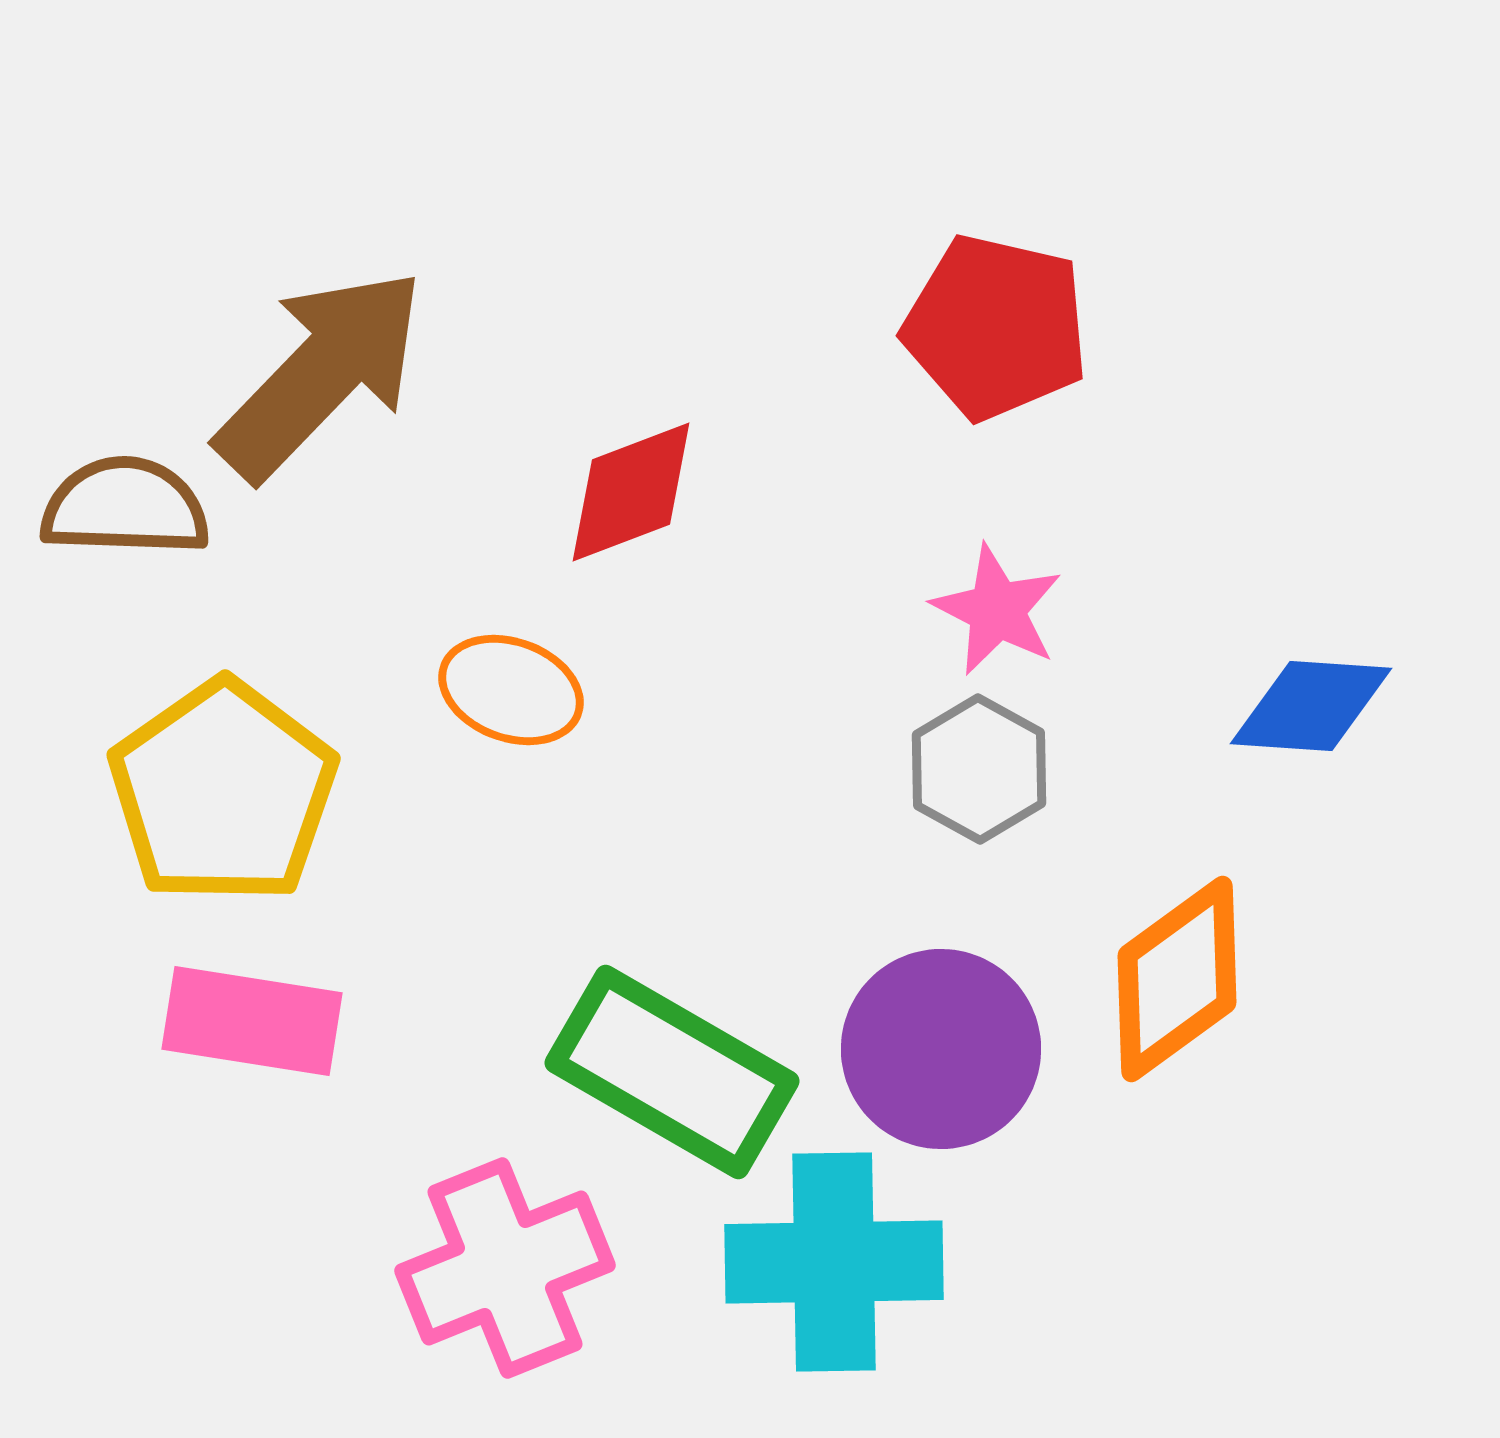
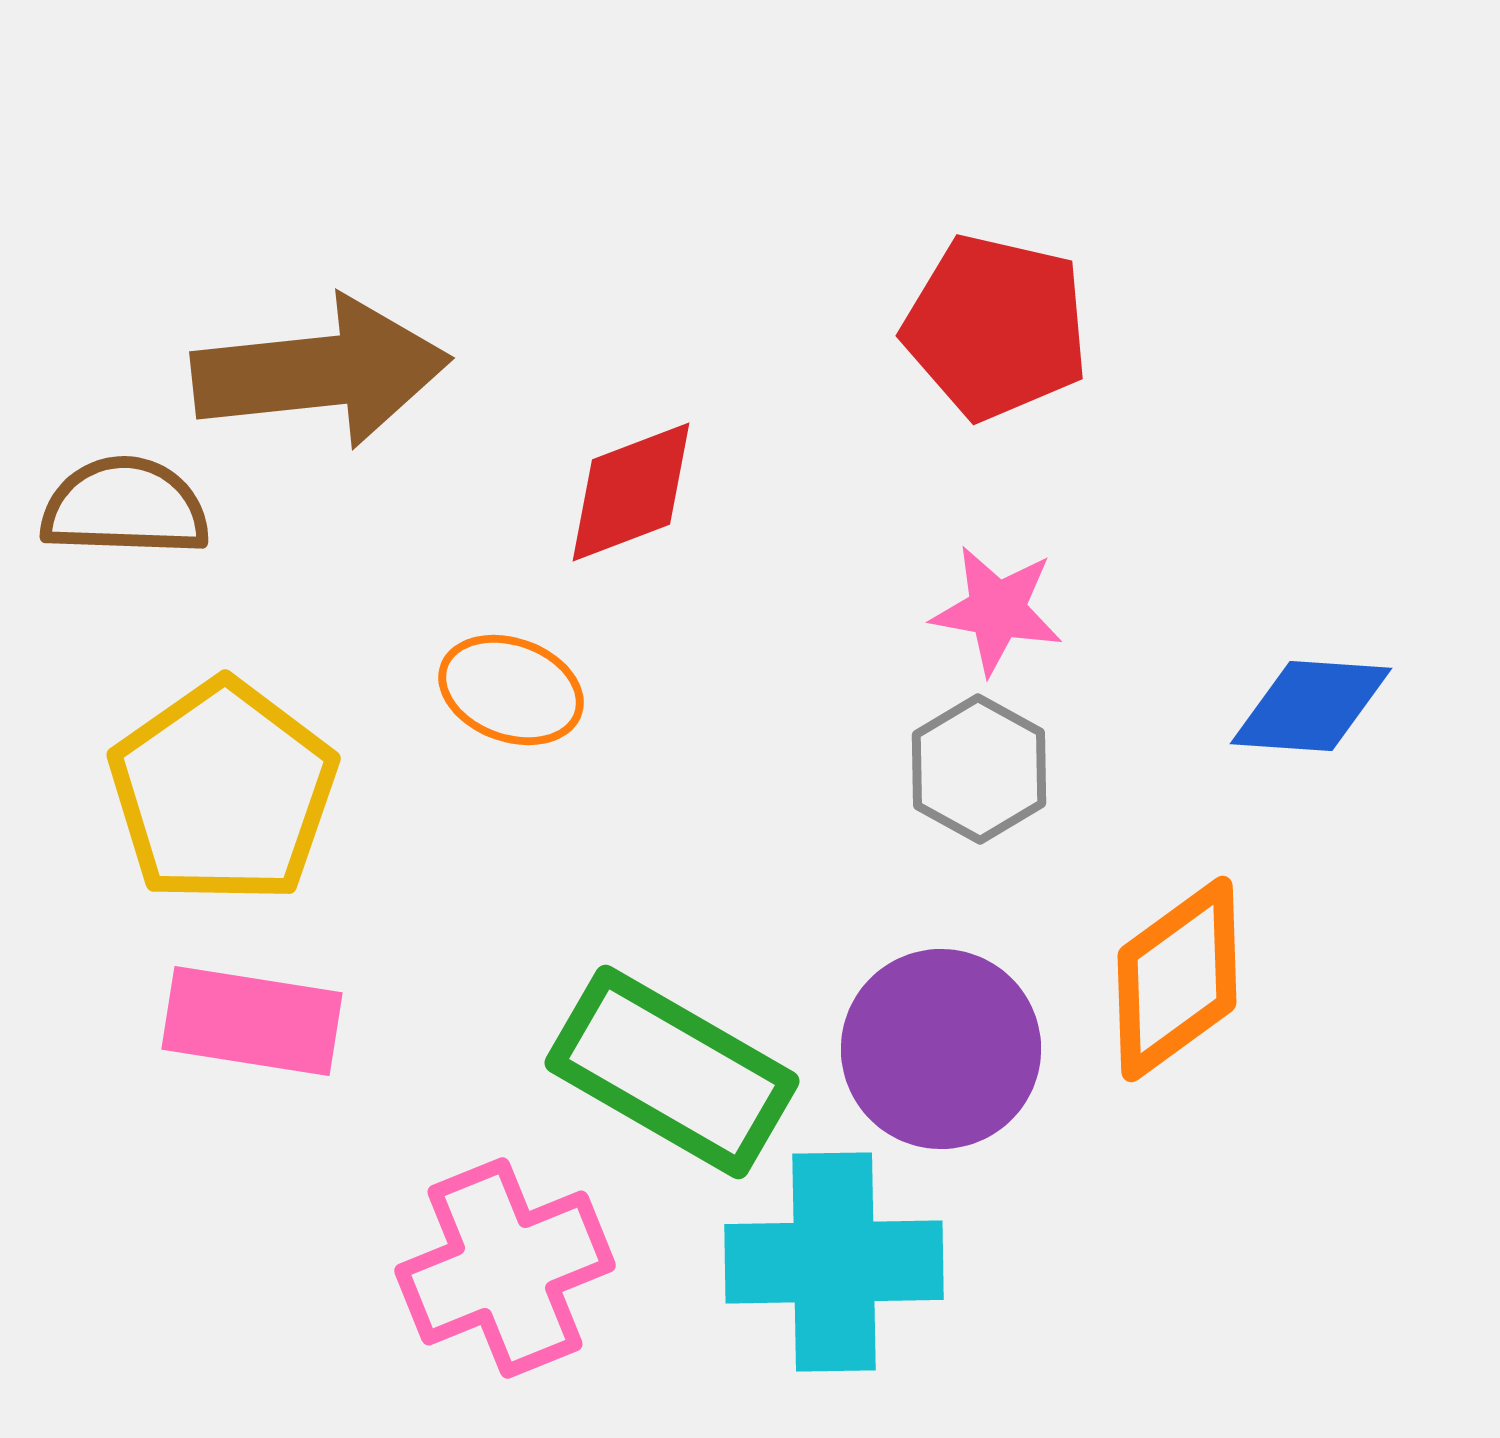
brown arrow: moved 2 px up; rotated 40 degrees clockwise
pink star: rotated 17 degrees counterclockwise
